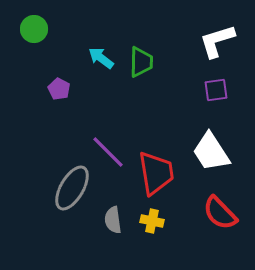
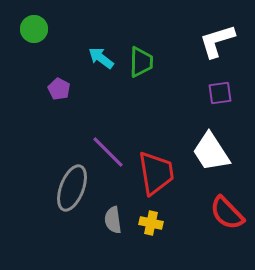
purple square: moved 4 px right, 3 px down
gray ellipse: rotated 9 degrees counterclockwise
red semicircle: moved 7 px right
yellow cross: moved 1 px left, 2 px down
